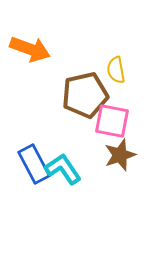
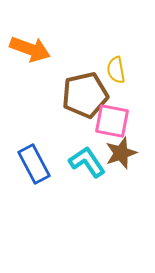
brown star: moved 1 px right, 2 px up
cyan L-shape: moved 24 px right, 7 px up
